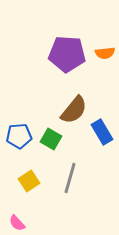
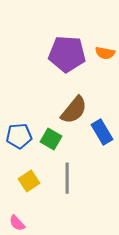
orange semicircle: rotated 18 degrees clockwise
gray line: moved 3 px left; rotated 16 degrees counterclockwise
